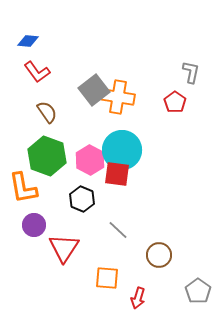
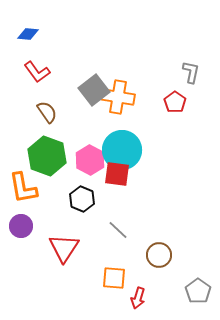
blue diamond: moved 7 px up
purple circle: moved 13 px left, 1 px down
orange square: moved 7 px right
